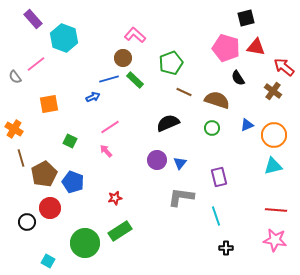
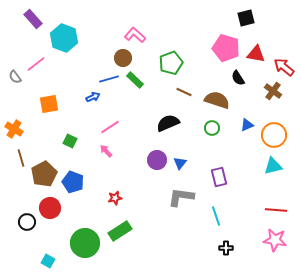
red triangle at (256, 47): moved 7 px down
